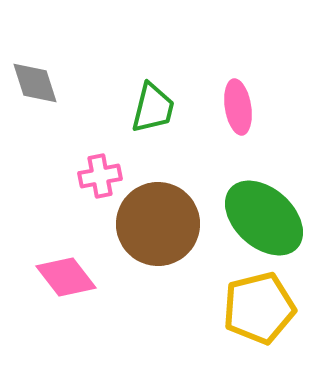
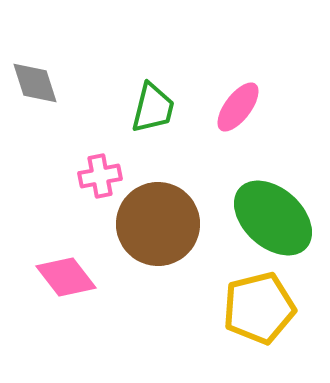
pink ellipse: rotated 46 degrees clockwise
green ellipse: moved 9 px right
